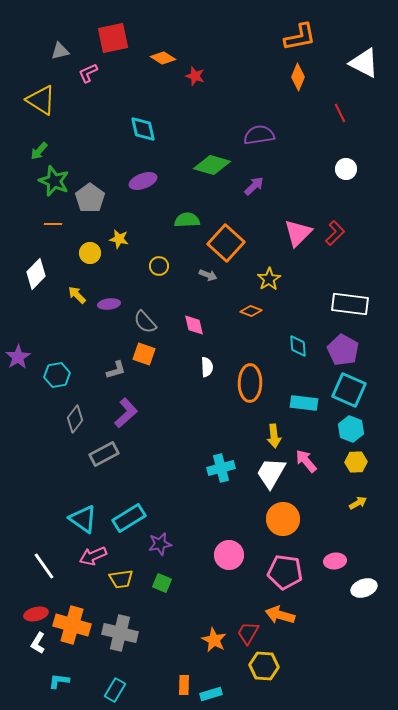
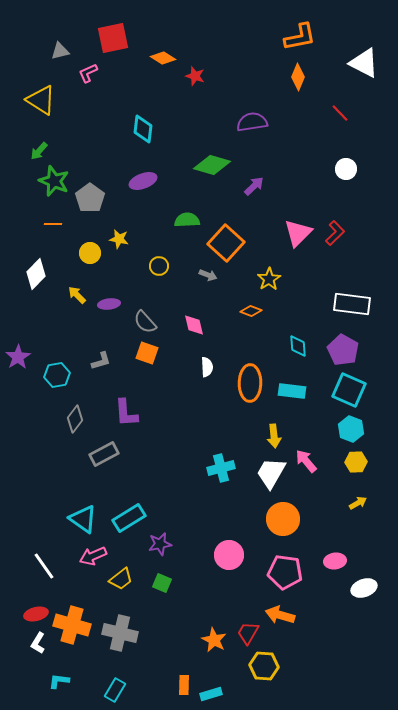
red line at (340, 113): rotated 18 degrees counterclockwise
cyan diamond at (143, 129): rotated 20 degrees clockwise
purple semicircle at (259, 135): moved 7 px left, 13 px up
white rectangle at (350, 304): moved 2 px right
orange square at (144, 354): moved 3 px right, 1 px up
gray L-shape at (116, 370): moved 15 px left, 9 px up
cyan rectangle at (304, 403): moved 12 px left, 12 px up
purple L-shape at (126, 413): rotated 128 degrees clockwise
yellow trapezoid at (121, 579): rotated 30 degrees counterclockwise
